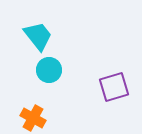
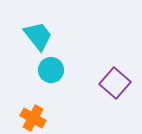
cyan circle: moved 2 px right
purple square: moved 1 px right, 4 px up; rotated 32 degrees counterclockwise
